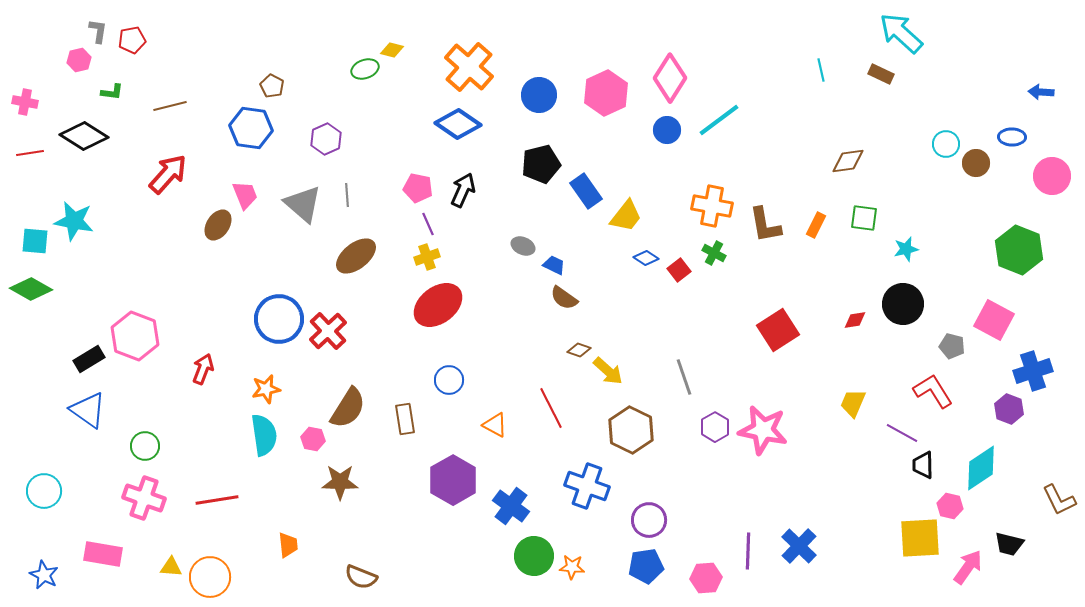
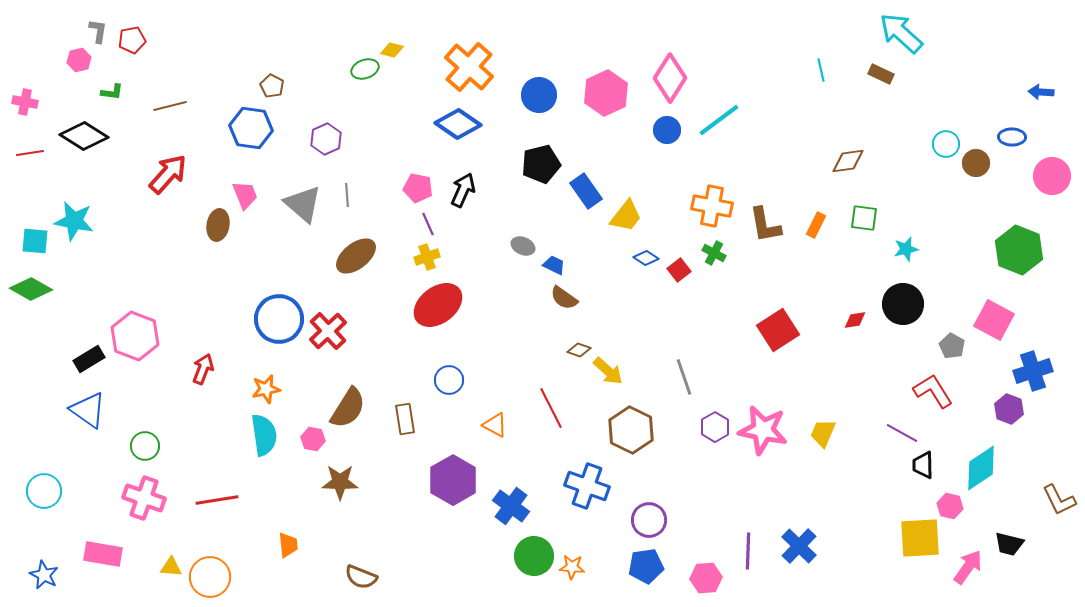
brown ellipse at (218, 225): rotated 24 degrees counterclockwise
gray pentagon at (952, 346): rotated 15 degrees clockwise
yellow trapezoid at (853, 403): moved 30 px left, 30 px down
